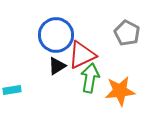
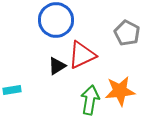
blue circle: moved 15 px up
green arrow: moved 22 px down
